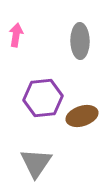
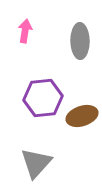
pink arrow: moved 9 px right, 4 px up
gray triangle: rotated 8 degrees clockwise
